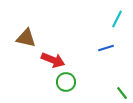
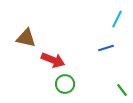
green circle: moved 1 px left, 2 px down
green line: moved 3 px up
